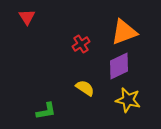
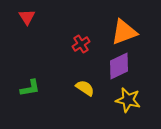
green L-shape: moved 16 px left, 23 px up
